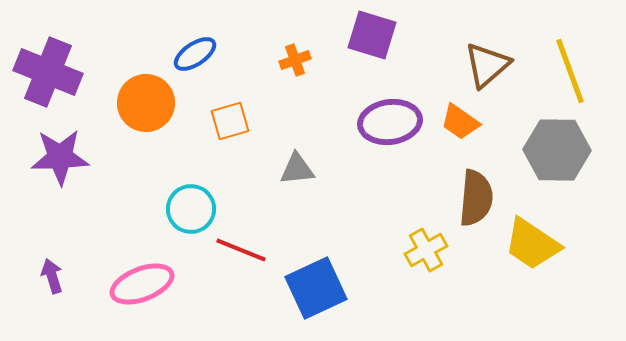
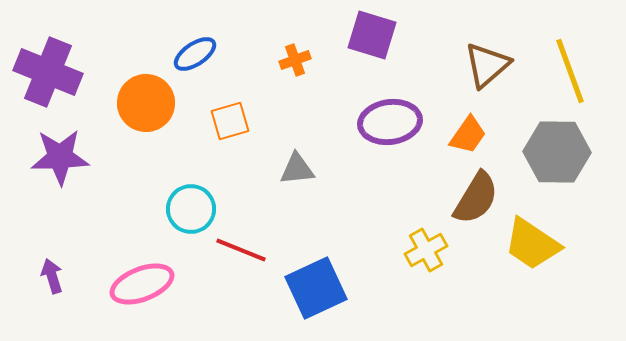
orange trapezoid: moved 8 px right, 13 px down; rotated 90 degrees counterclockwise
gray hexagon: moved 2 px down
brown semicircle: rotated 26 degrees clockwise
